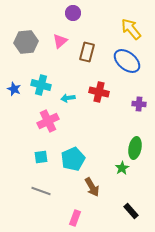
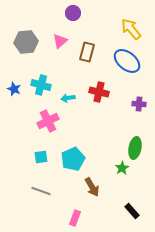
black rectangle: moved 1 px right
